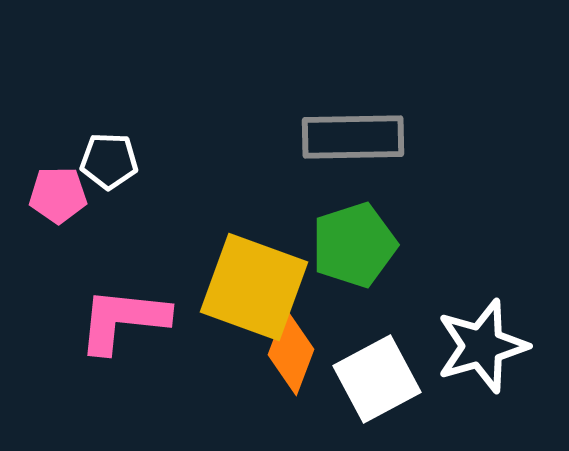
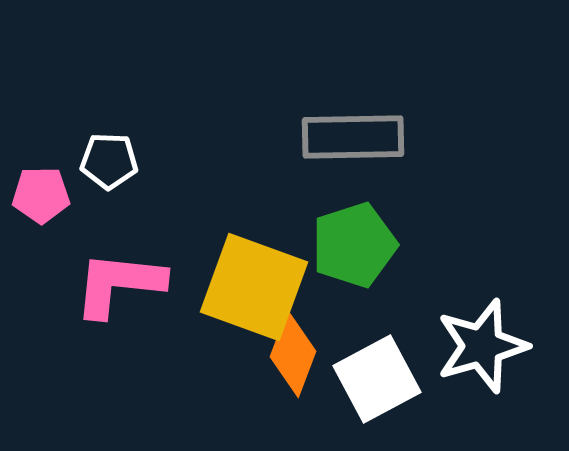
pink pentagon: moved 17 px left
pink L-shape: moved 4 px left, 36 px up
orange diamond: moved 2 px right, 2 px down
